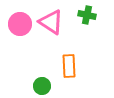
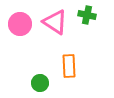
pink triangle: moved 4 px right
green circle: moved 2 px left, 3 px up
